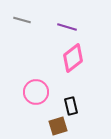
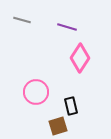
pink diamond: moved 7 px right; rotated 20 degrees counterclockwise
